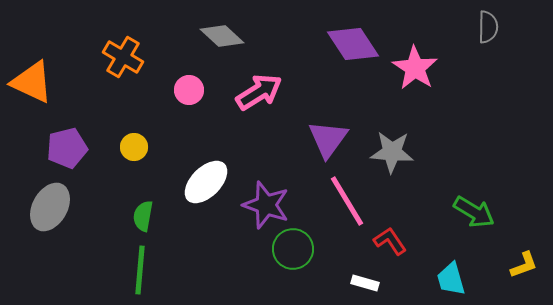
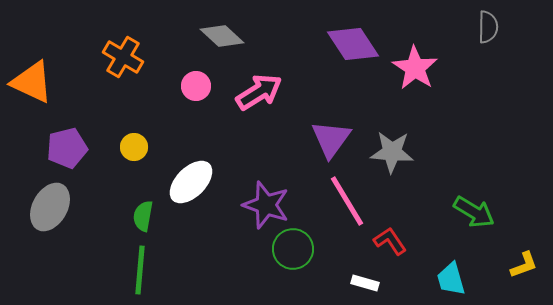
pink circle: moved 7 px right, 4 px up
purple triangle: moved 3 px right
white ellipse: moved 15 px left
